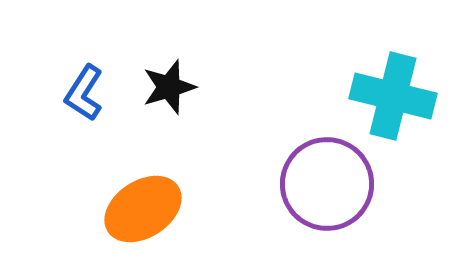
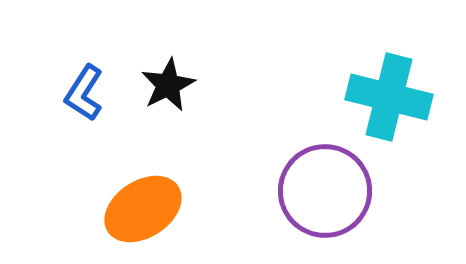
black star: moved 1 px left, 2 px up; rotated 10 degrees counterclockwise
cyan cross: moved 4 px left, 1 px down
purple circle: moved 2 px left, 7 px down
